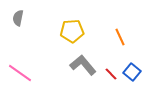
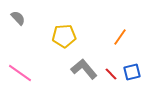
gray semicircle: rotated 126 degrees clockwise
yellow pentagon: moved 8 px left, 5 px down
orange line: rotated 60 degrees clockwise
gray L-shape: moved 1 px right, 4 px down
blue square: rotated 36 degrees clockwise
